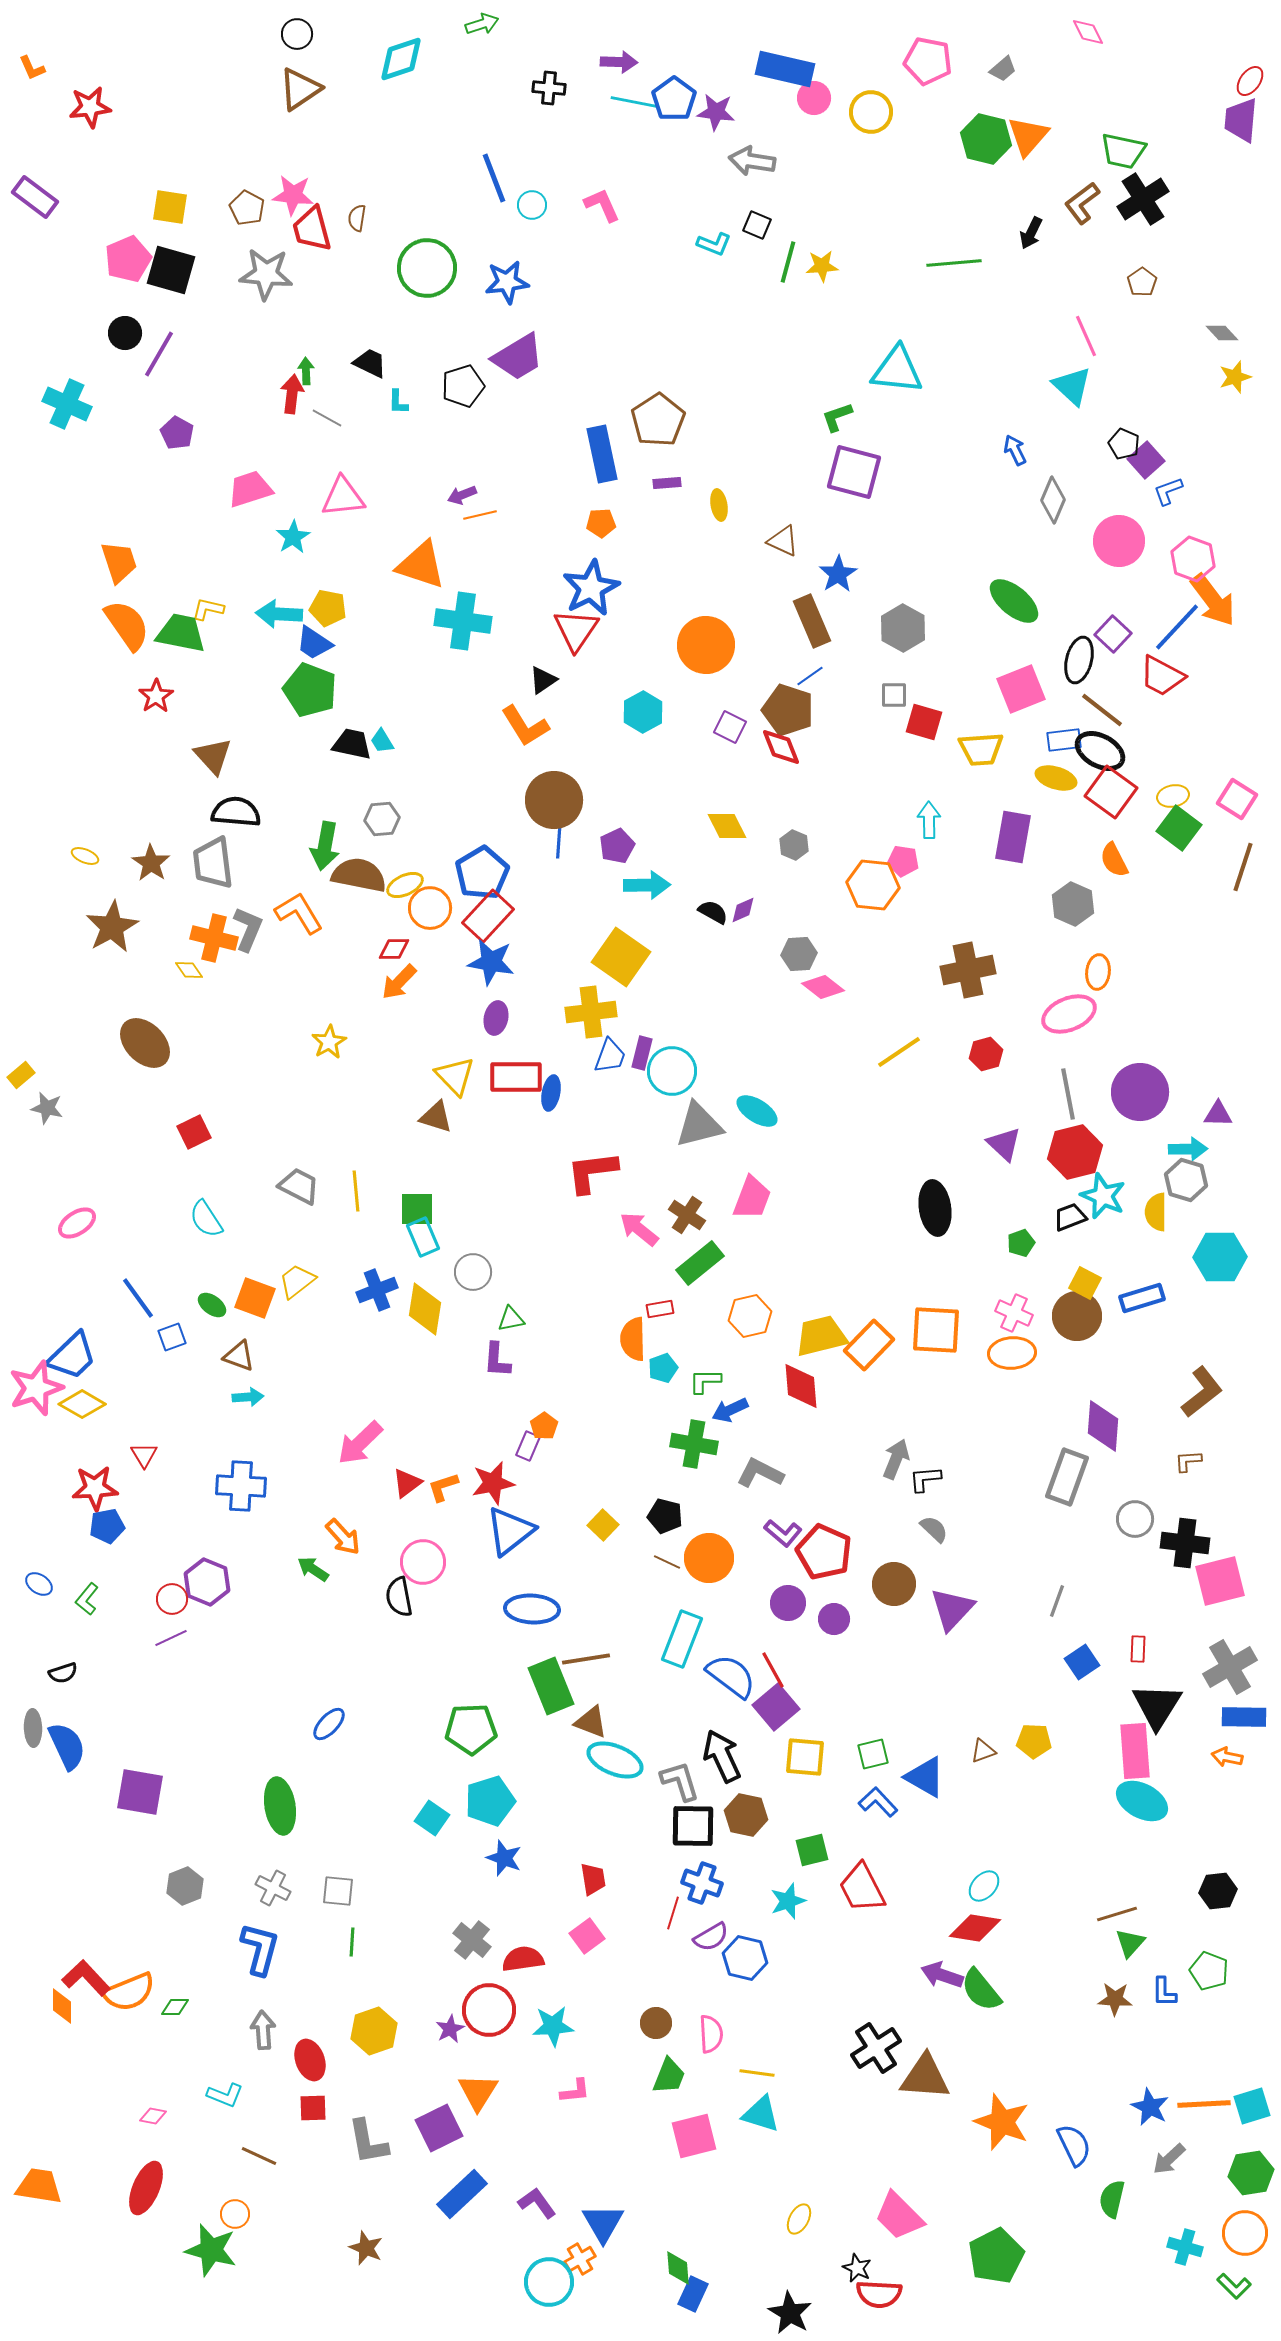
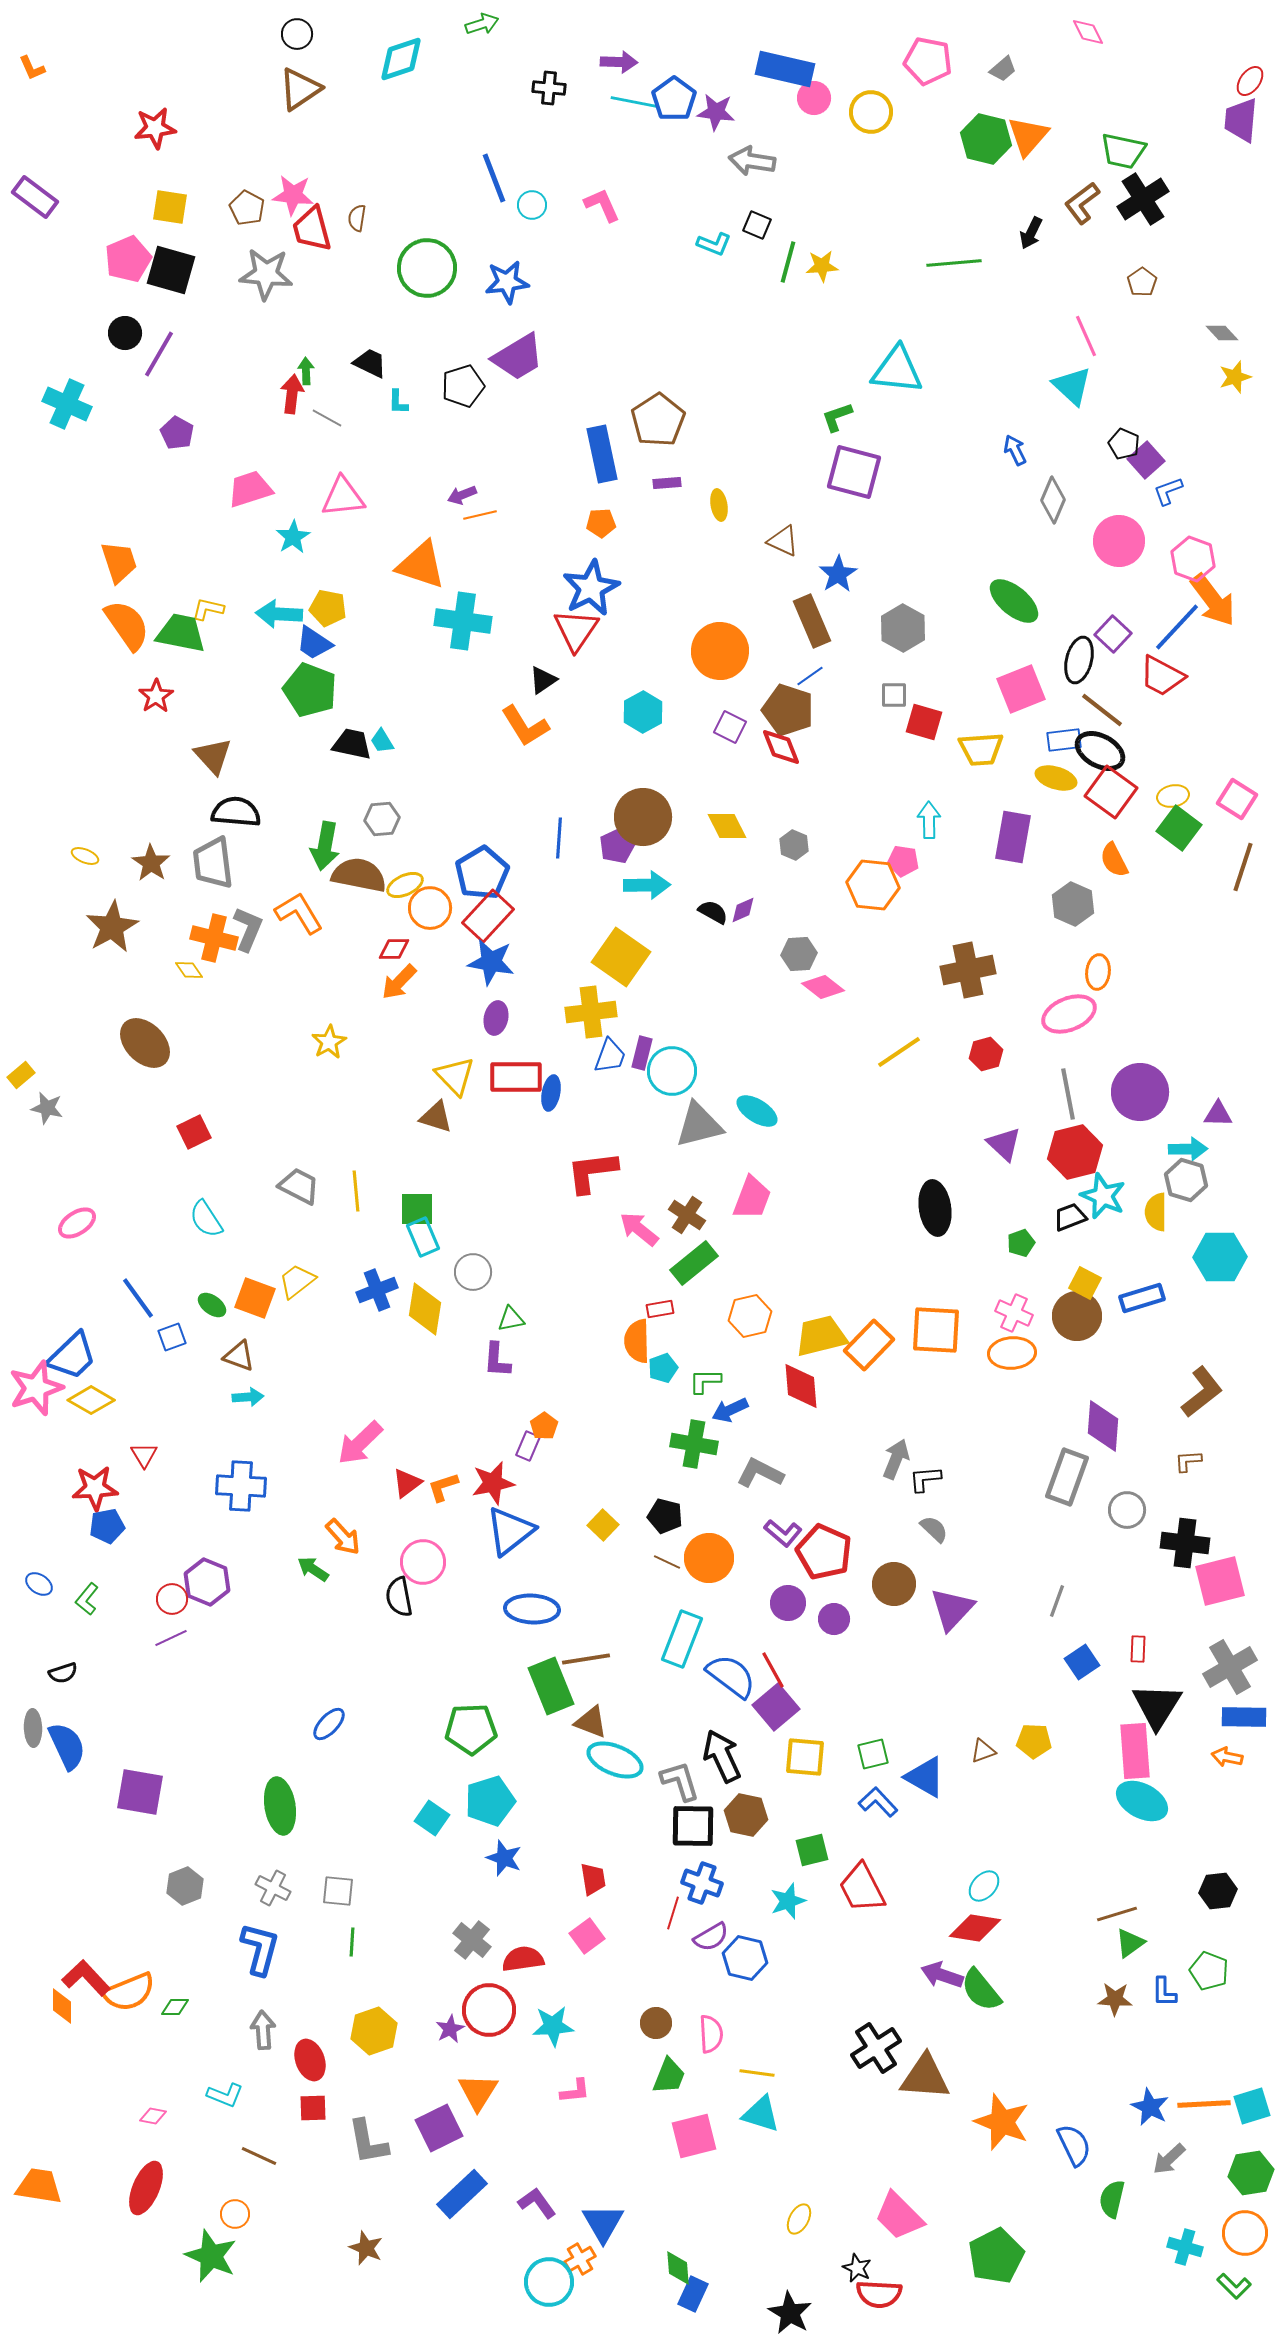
red star at (90, 107): moved 65 px right, 21 px down
orange circle at (706, 645): moved 14 px right, 6 px down
brown circle at (554, 800): moved 89 px right, 17 px down
green rectangle at (700, 1263): moved 6 px left
orange semicircle at (633, 1339): moved 4 px right, 2 px down
yellow diamond at (82, 1404): moved 9 px right, 4 px up
gray circle at (1135, 1519): moved 8 px left, 9 px up
green triangle at (1130, 1943): rotated 12 degrees clockwise
green star at (211, 2250): moved 6 px down; rotated 8 degrees clockwise
